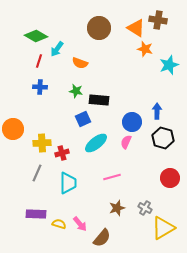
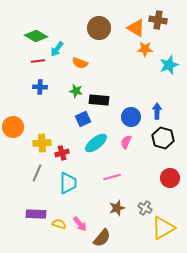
orange star: rotated 14 degrees counterclockwise
red line: moved 1 px left; rotated 64 degrees clockwise
blue circle: moved 1 px left, 5 px up
orange circle: moved 2 px up
